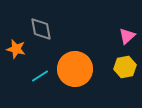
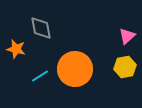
gray diamond: moved 1 px up
